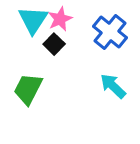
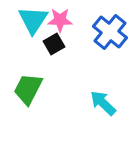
pink star: moved 1 px down; rotated 25 degrees clockwise
black square: rotated 15 degrees clockwise
cyan arrow: moved 10 px left, 17 px down
